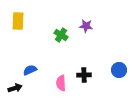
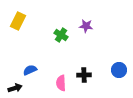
yellow rectangle: rotated 24 degrees clockwise
